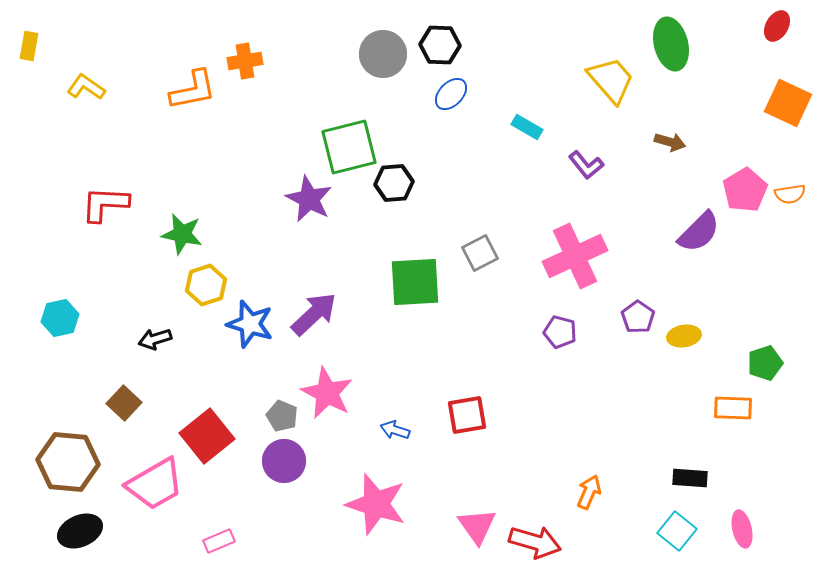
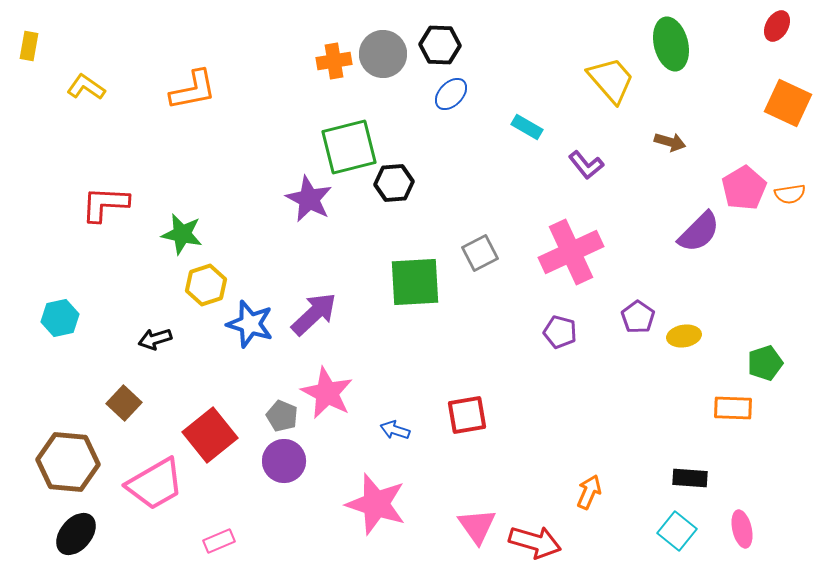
orange cross at (245, 61): moved 89 px right
pink pentagon at (745, 190): moved 1 px left, 2 px up
pink cross at (575, 256): moved 4 px left, 4 px up
red square at (207, 436): moved 3 px right, 1 px up
black ellipse at (80, 531): moved 4 px left, 3 px down; rotated 27 degrees counterclockwise
